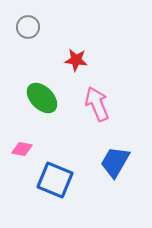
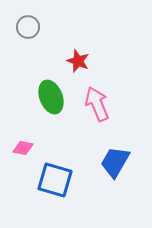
red star: moved 2 px right, 1 px down; rotated 15 degrees clockwise
green ellipse: moved 9 px right, 1 px up; rotated 24 degrees clockwise
pink diamond: moved 1 px right, 1 px up
blue square: rotated 6 degrees counterclockwise
